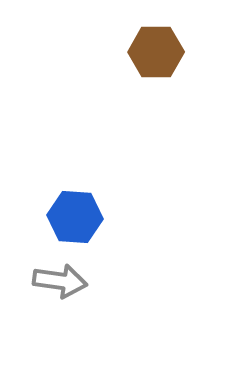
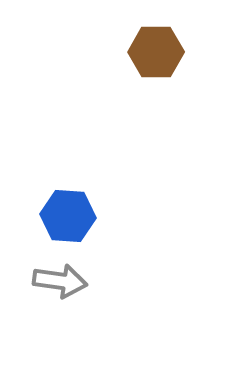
blue hexagon: moved 7 px left, 1 px up
